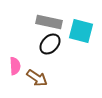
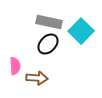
cyan square: rotated 30 degrees clockwise
black ellipse: moved 2 px left
brown arrow: rotated 30 degrees counterclockwise
